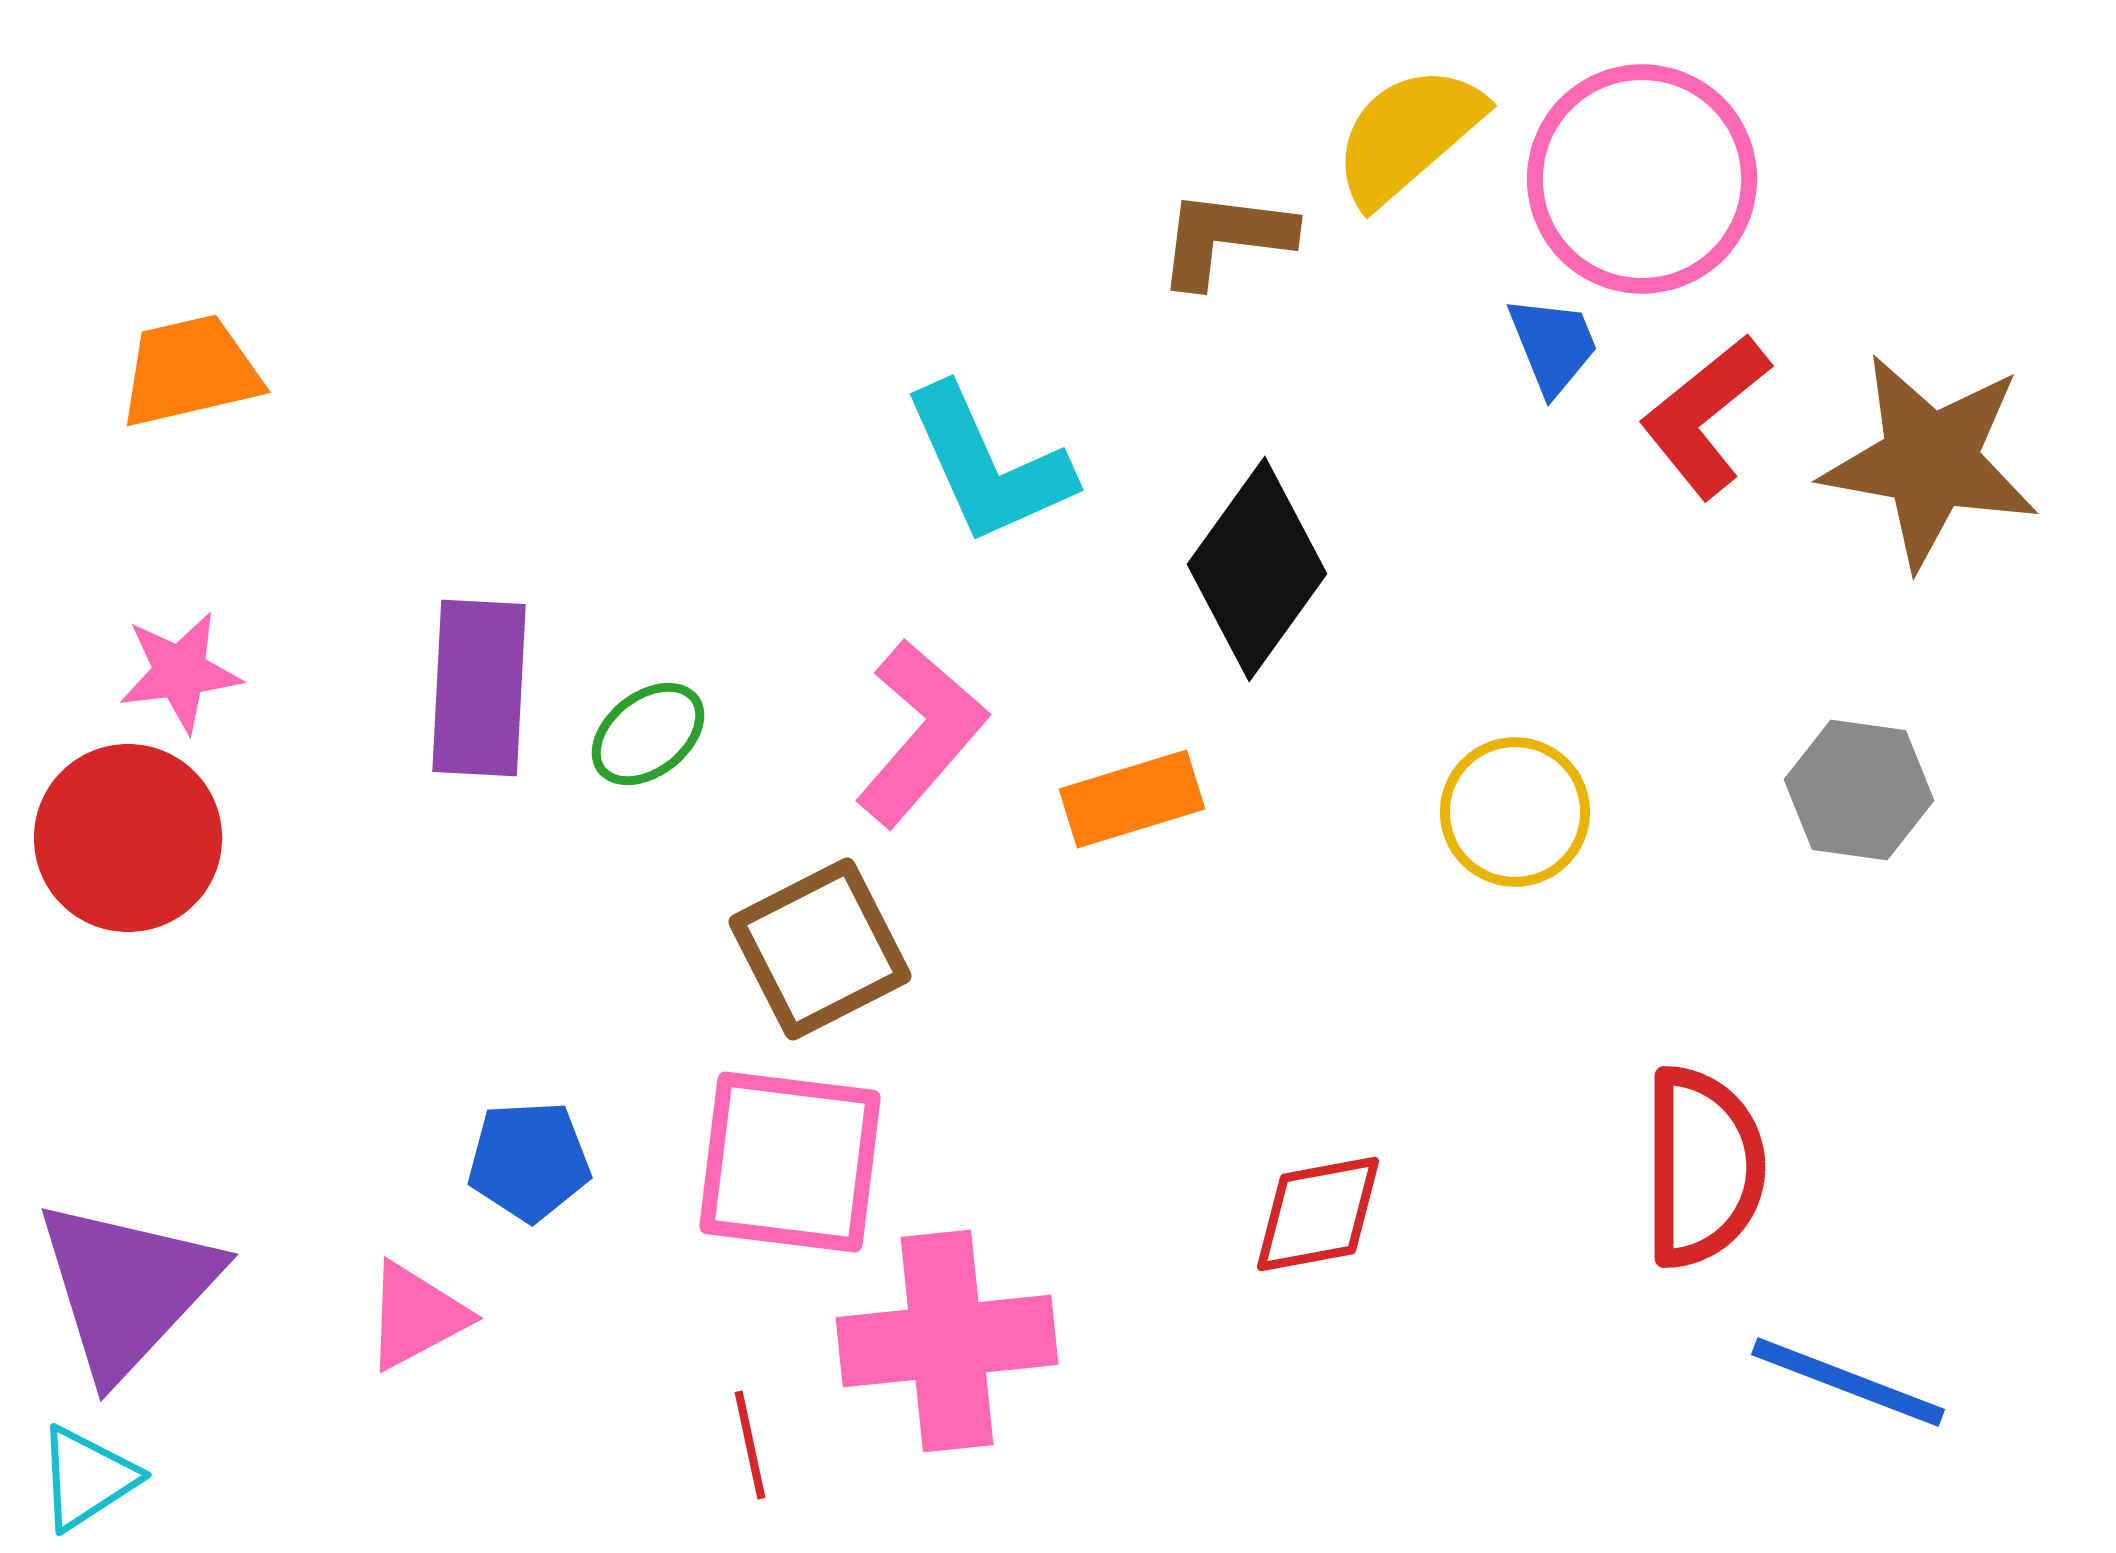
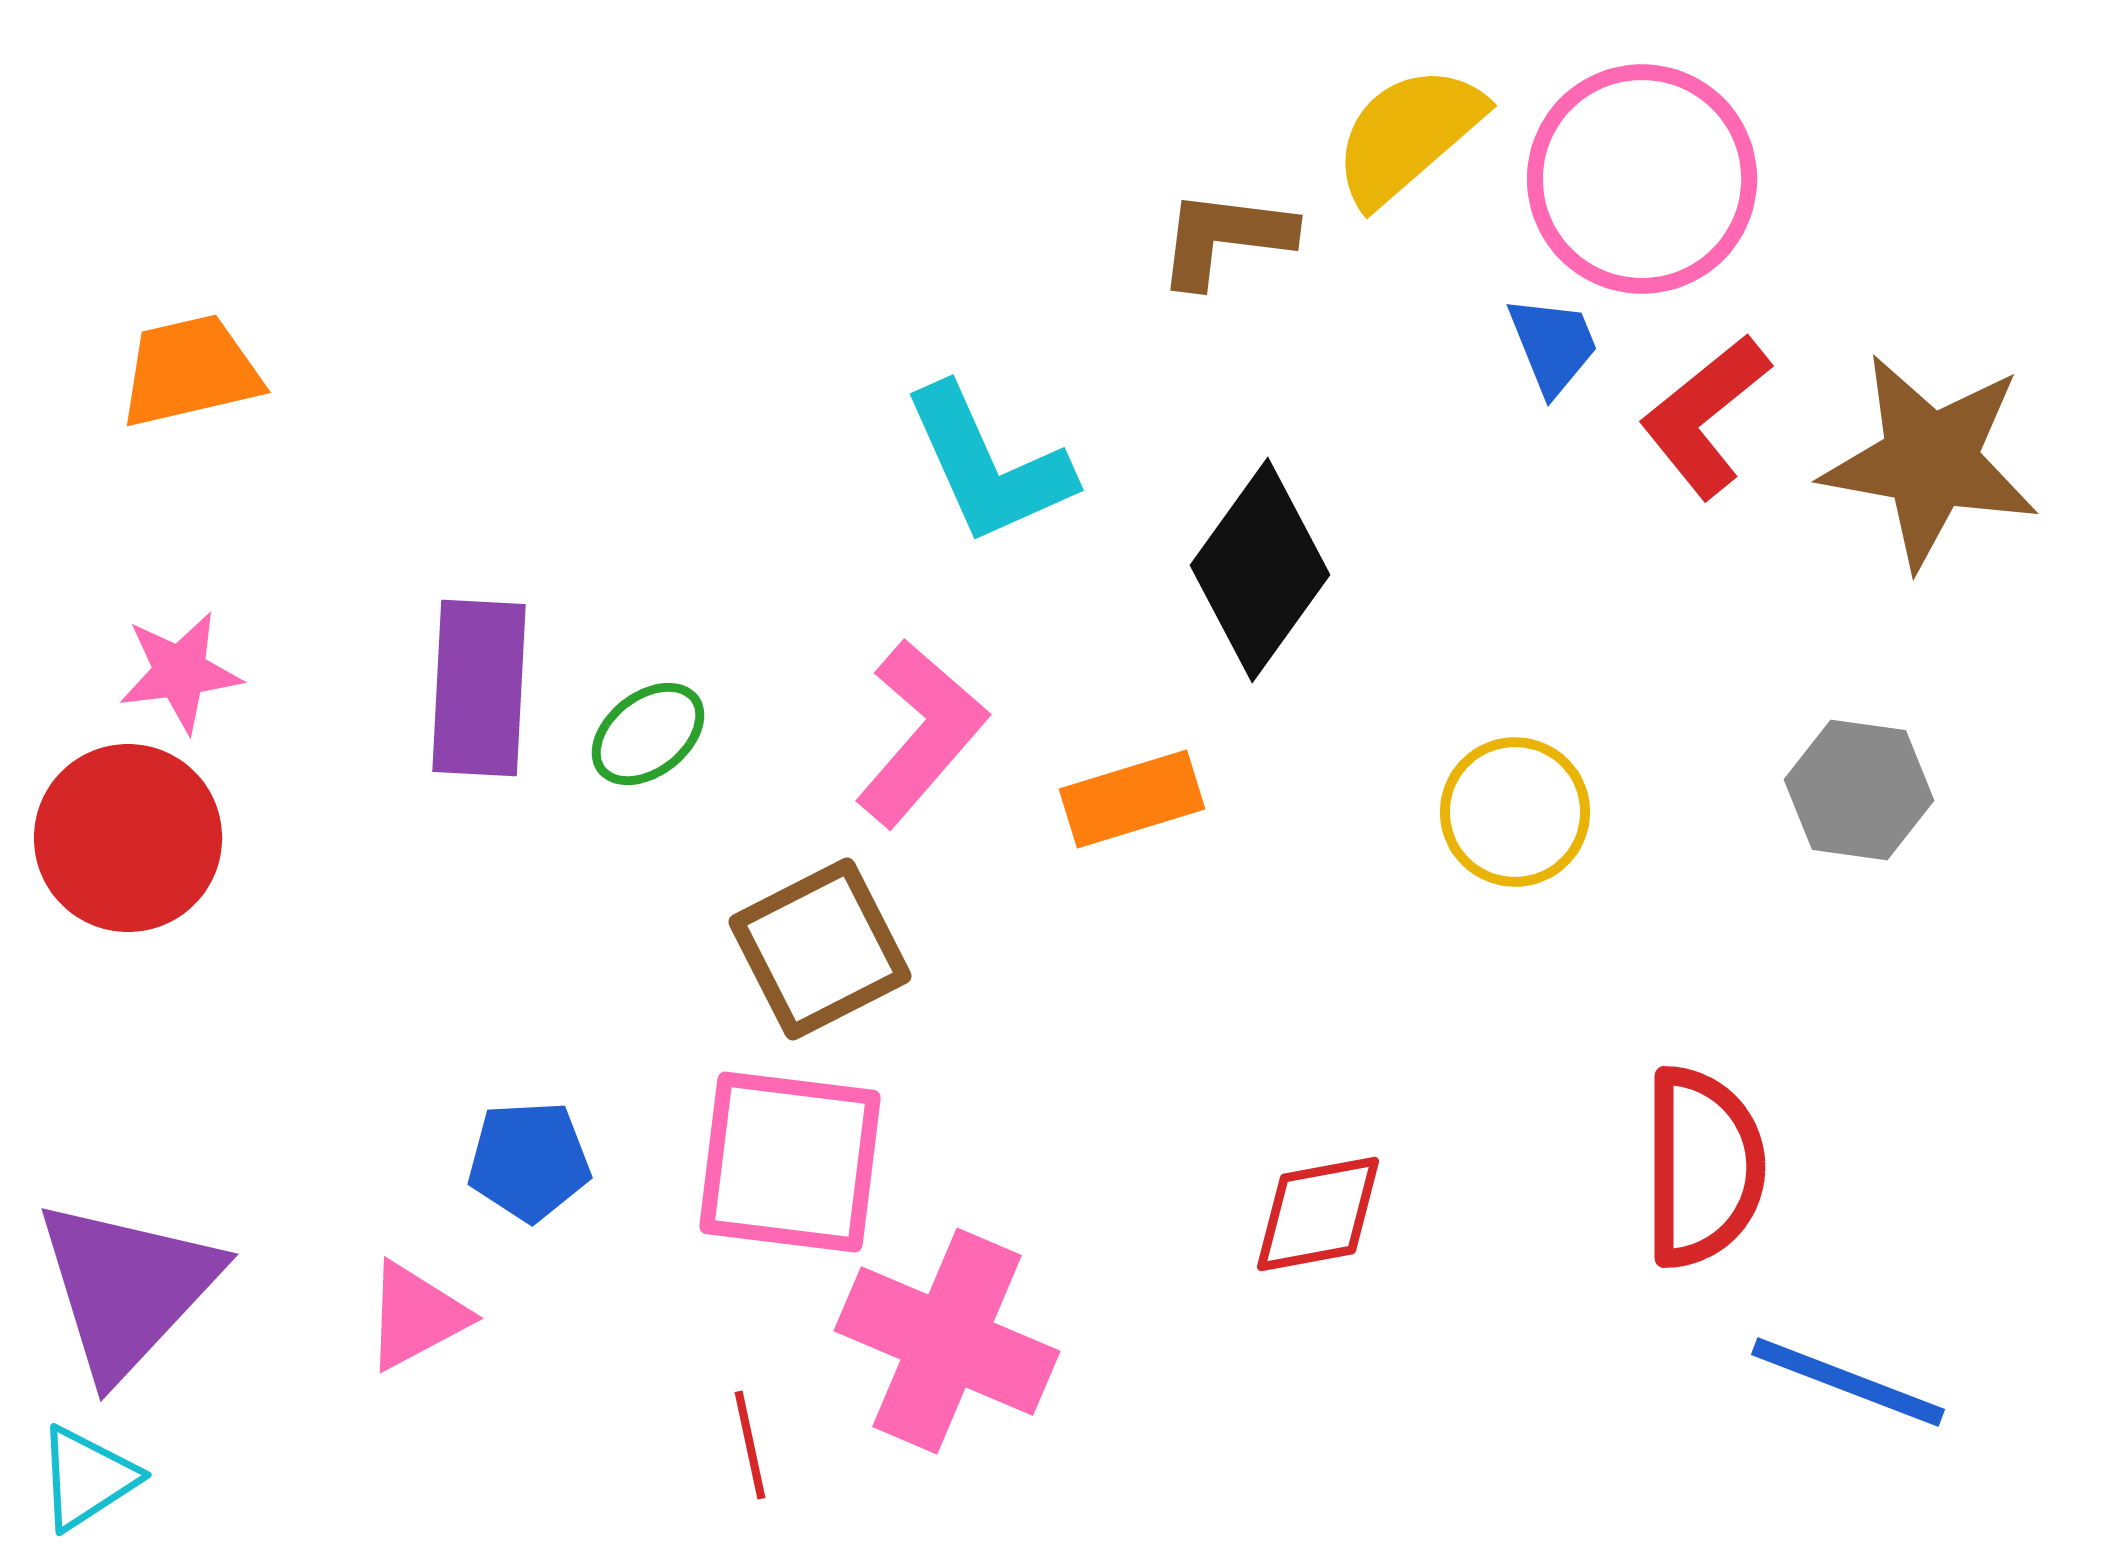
black diamond: moved 3 px right, 1 px down
pink cross: rotated 29 degrees clockwise
